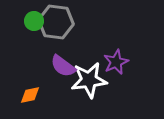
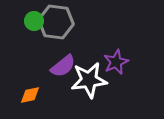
purple semicircle: rotated 76 degrees counterclockwise
